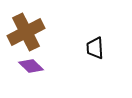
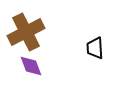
purple diamond: rotated 25 degrees clockwise
